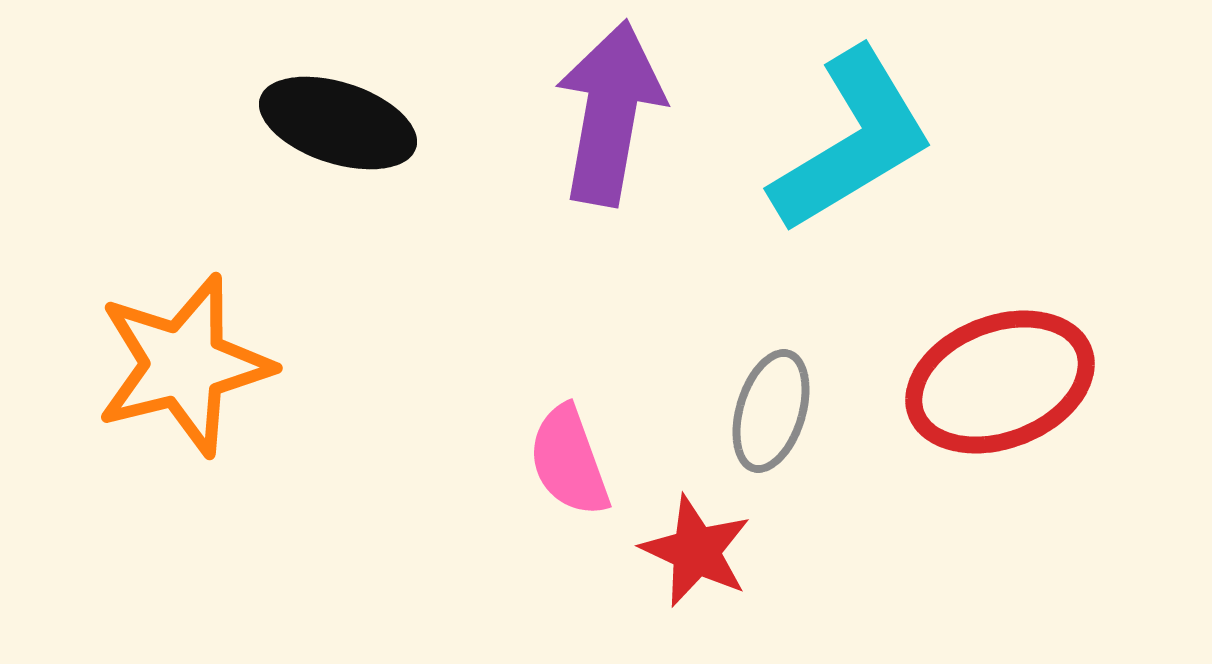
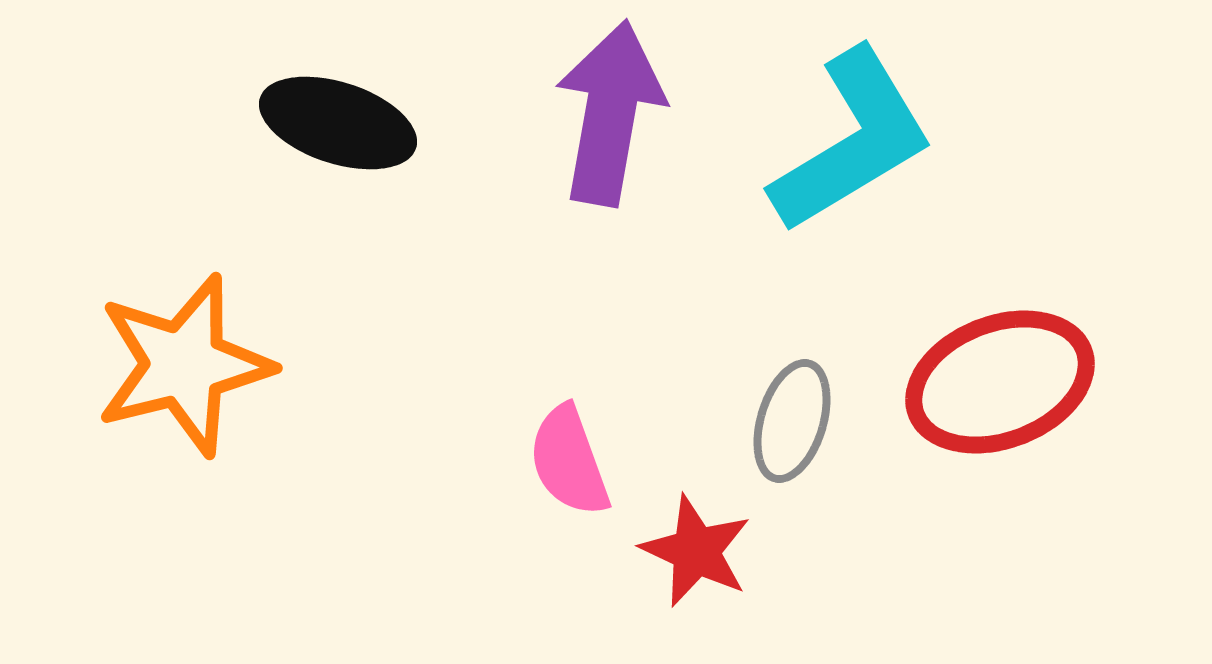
gray ellipse: moved 21 px right, 10 px down
